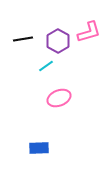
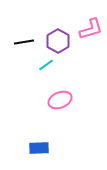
pink L-shape: moved 2 px right, 3 px up
black line: moved 1 px right, 3 px down
cyan line: moved 1 px up
pink ellipse: moved 1 px right, 2 px down
